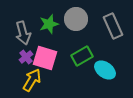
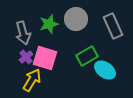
green rectangle: moved 5 px right
